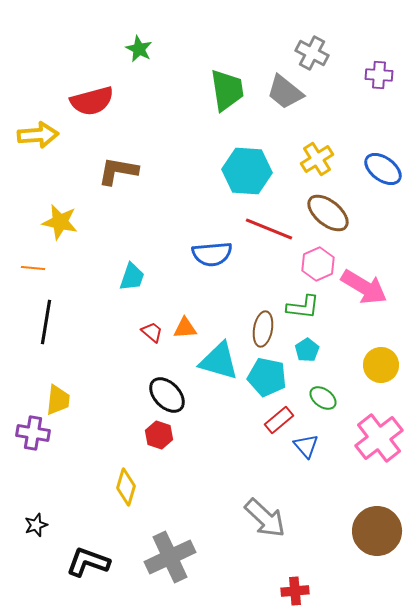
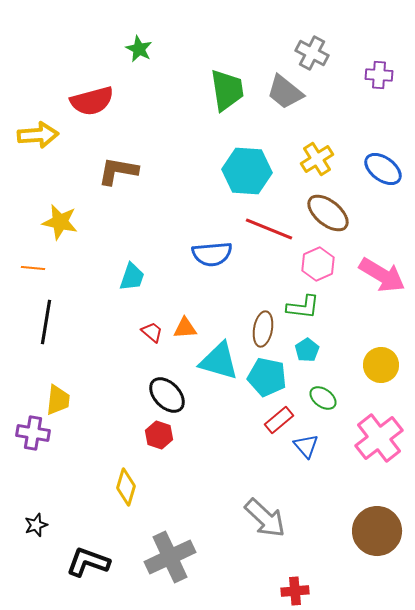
pink arrow at (364, 287): moved 18 px right, 12 px up
